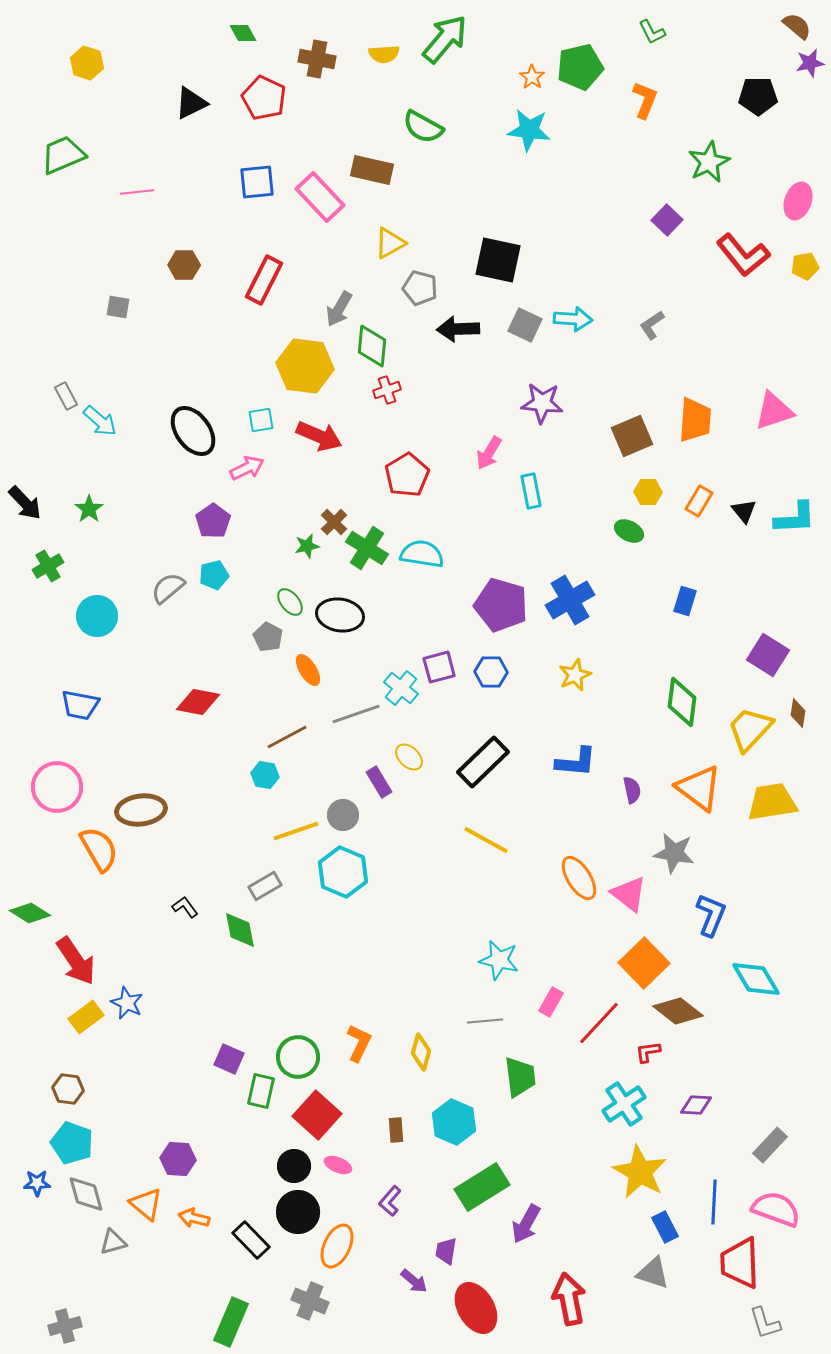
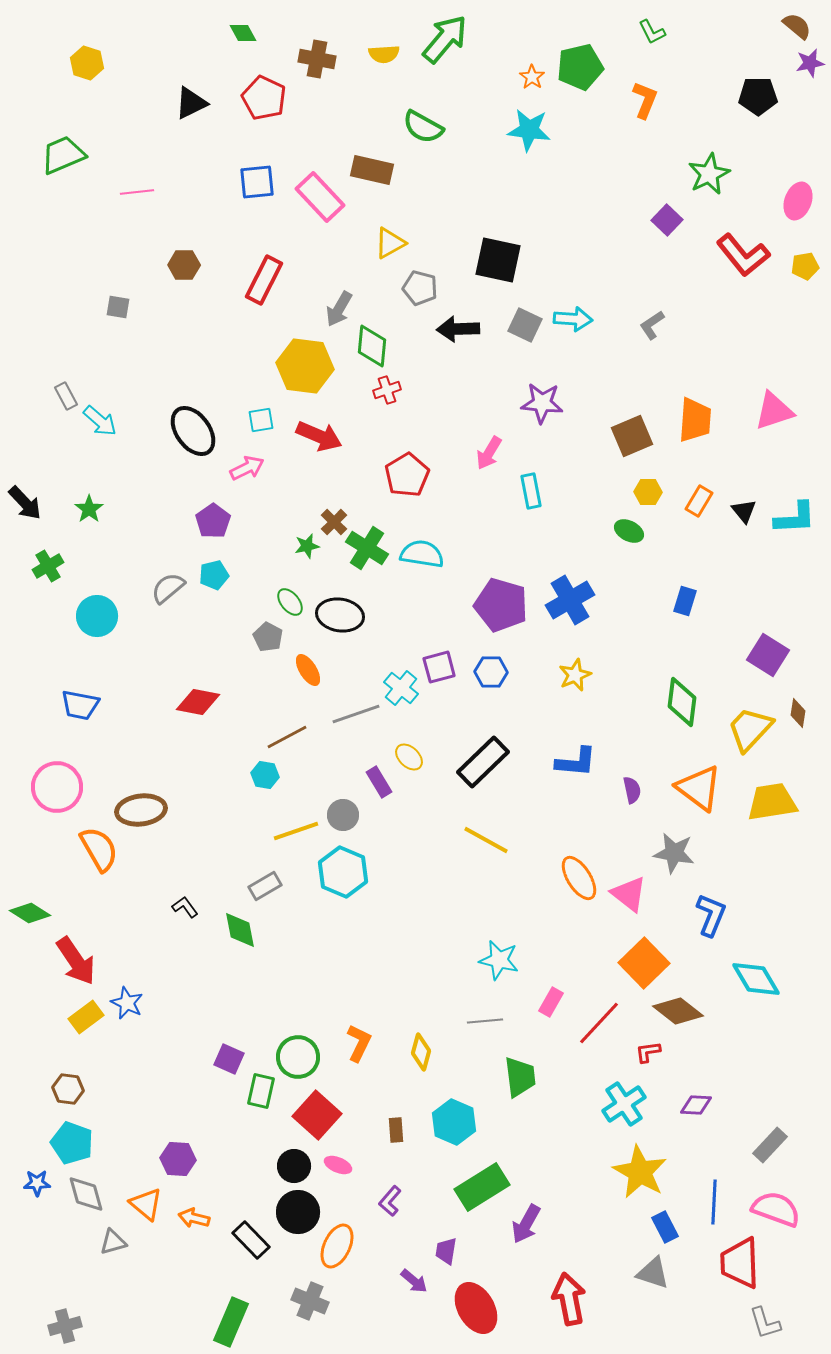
green star at (709, 162): moved 12 px down
